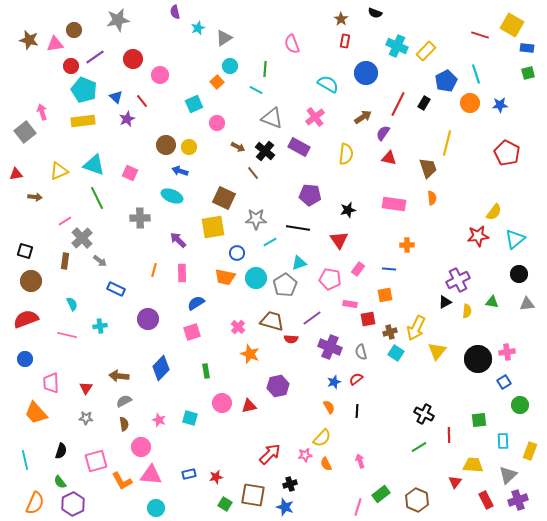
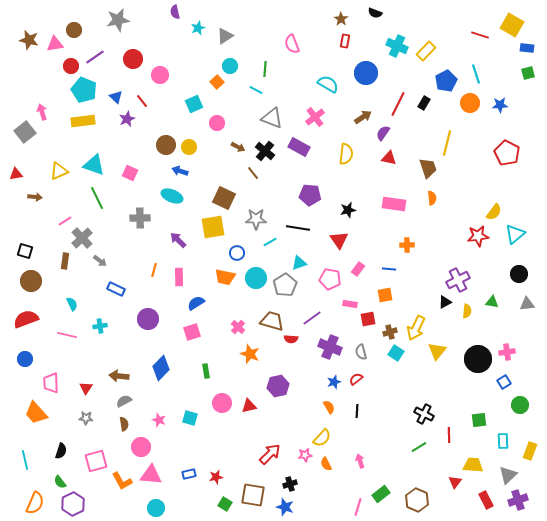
gray triangle at (224, 38): moved 1 px right, 2 px up
cyan triangle at (515, 239): moved 5 px up
pink rectangle at (182, 273): moved 3 px left, 4 px down
